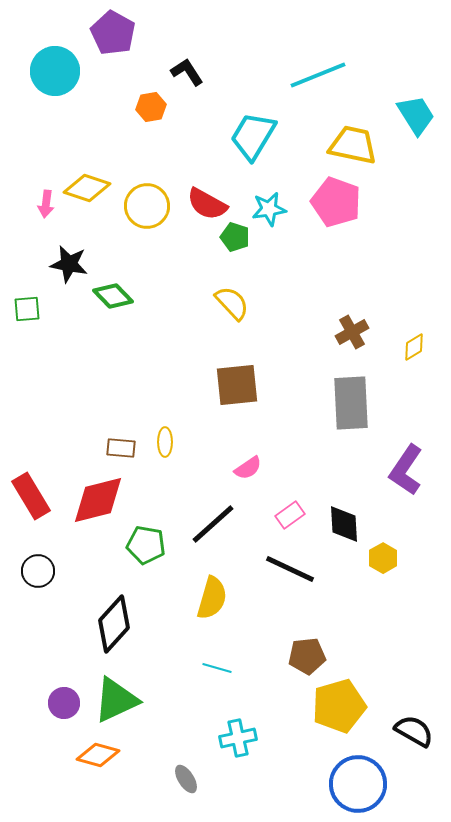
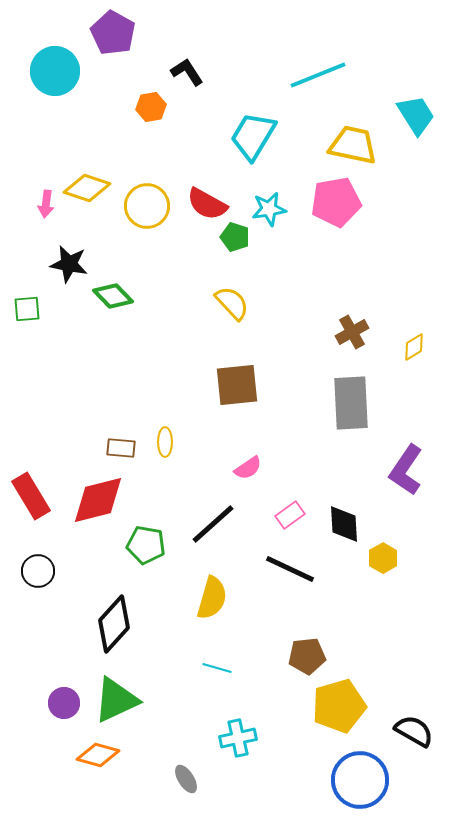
pink pentagon at (336, 202): rotated 30 degrees counterclockwise
blue circle at (358, 784): moved 2 px right, 4 px up
